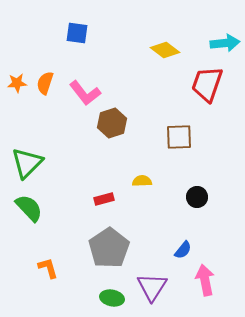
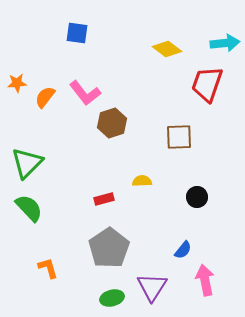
yellow diamond: moved 2 px right, 1 px up
orange semicircle: moved 14 px down; rotated 20 degrees clockwise
green ellipse: rotated 25 degrees counterclockwise
